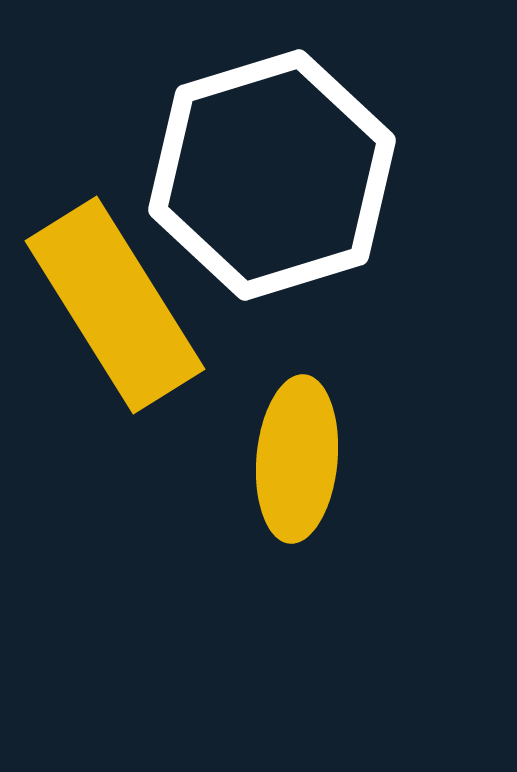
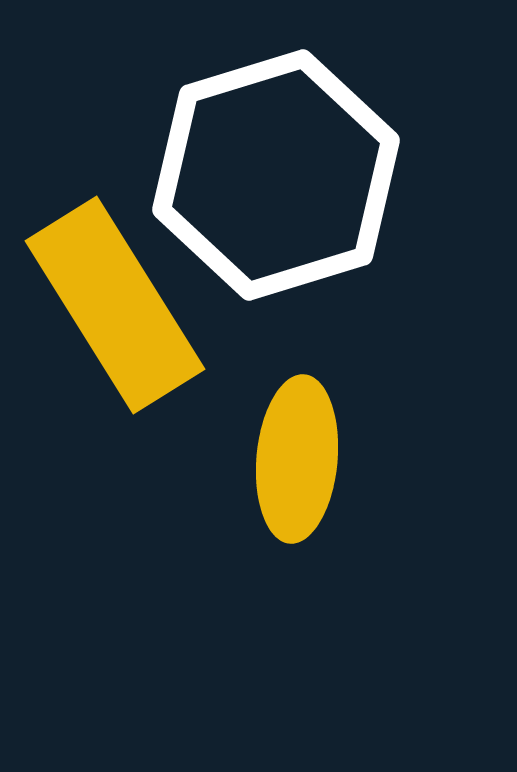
white hexagon: moved 4 px right
